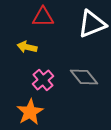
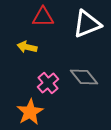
white triangle: moved 5 px left
pink cross: moved 5 px right, 3 px down
